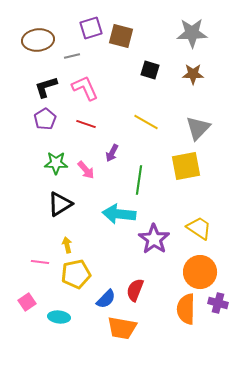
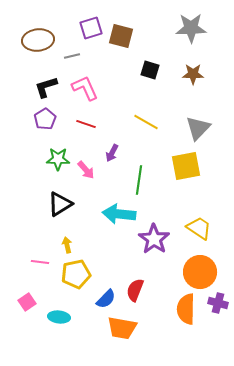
gray star: moved 1 px left, 5 px up
green star: moved 2 px right, 4 px up
